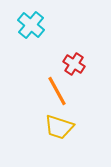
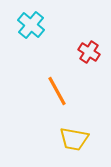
red cross: moved 15 px right, 12 px up
yellow trapezoid: moved 15 px right, 12 px down; rotated 8 degrees counterclockwise
